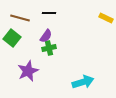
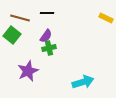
black line: moved 2 px left
green square: moved 3 px up
